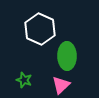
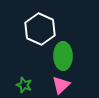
green ellipse: moved 4 px left
green star: moved 5 px down
